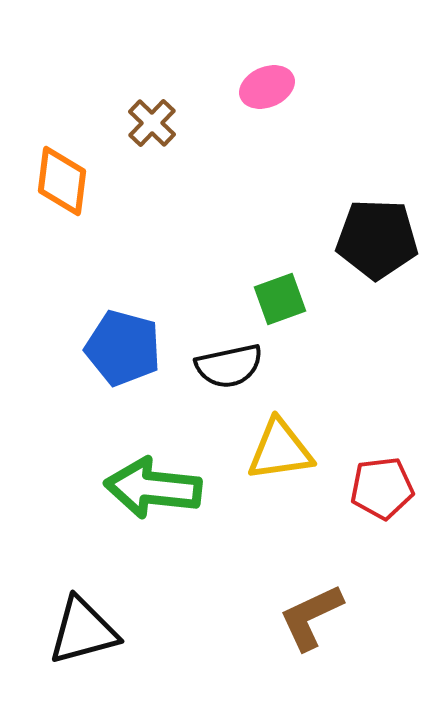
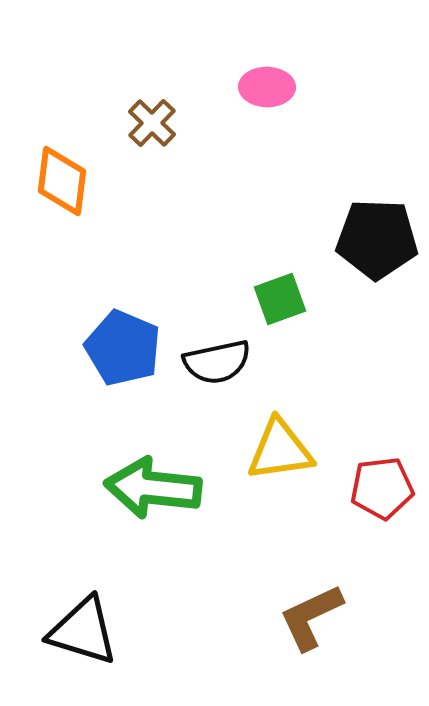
pink ellipse: rotated 24 degrees clockwise
blue pentagon: rotated 8 degrees clockwise
black semicircle: moved 12 px left, 4 px up
black triangle: rotated 32 degrees clockwise
